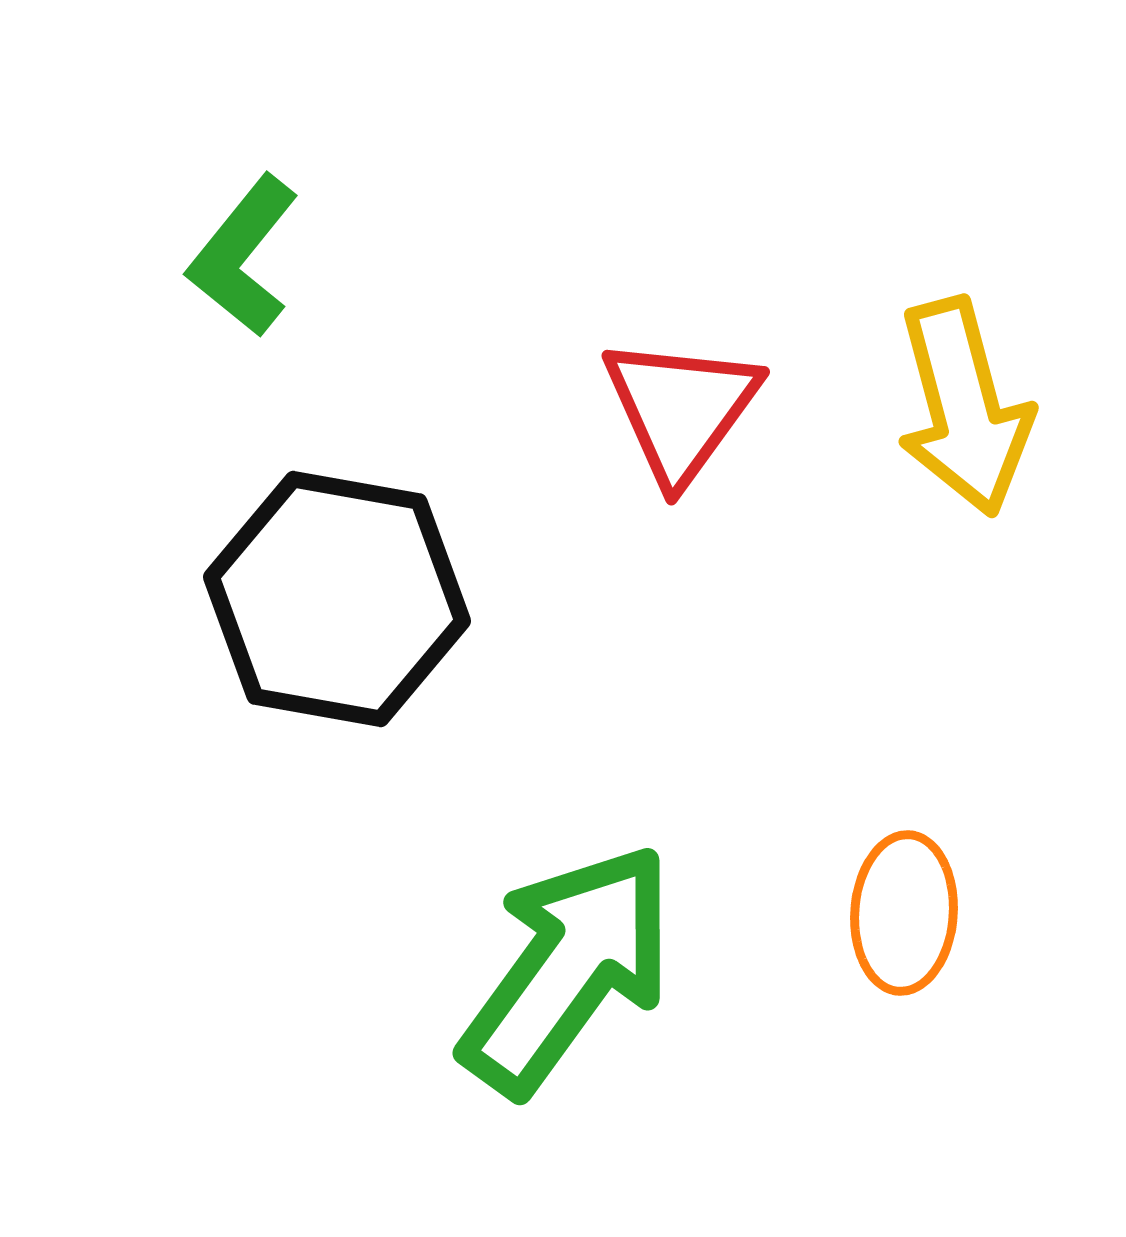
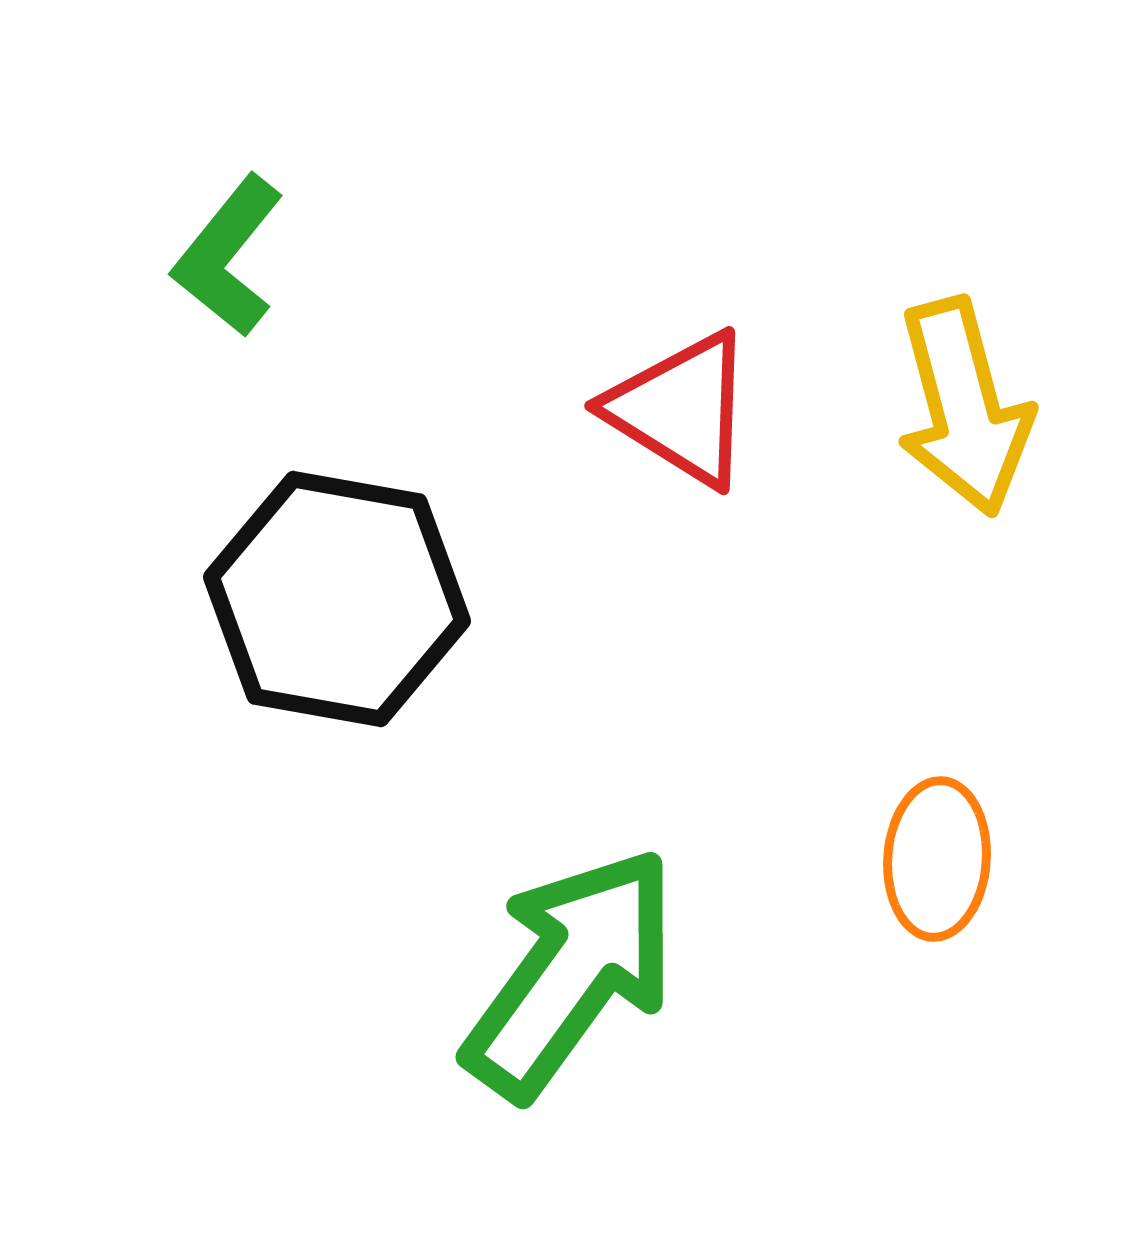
green L-shape: moved 15 px left
red triangle: rotated 34 degrees counterclockwise
orange ellipse: moved 33 px right, 54 px up
green arrow: moved 3 px right, 4 px down
